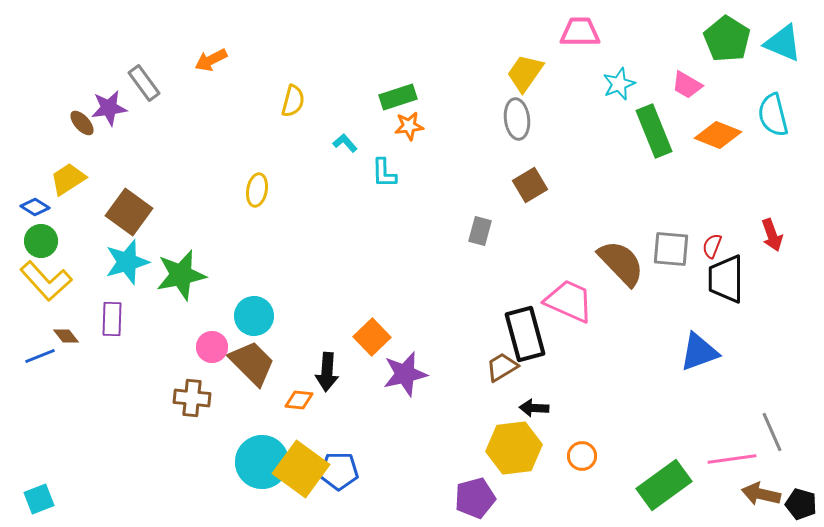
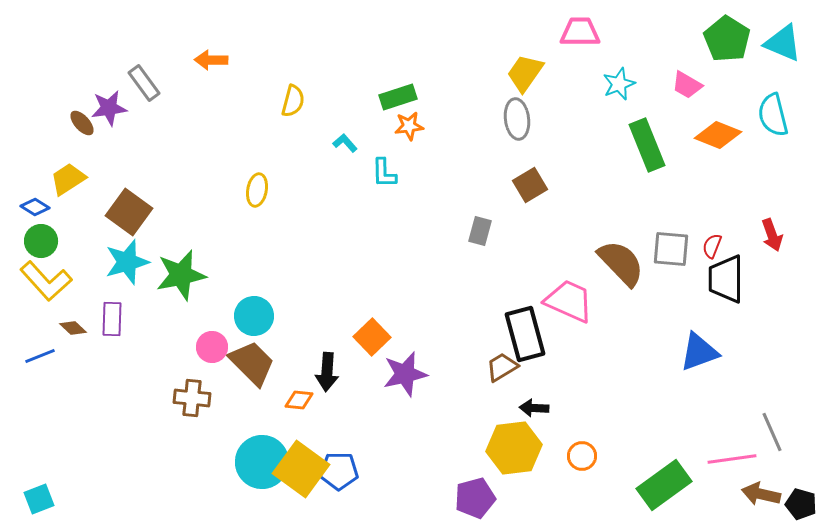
orange arrow at (211, 60): rotated 28 degrees clockwise
green rectangle at (654, 131): moved 7 px left, 14 px down
brown diamond at (66, 336): moved 7 px right, 8 px up; rotated 8 degrees counterclockwise
